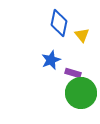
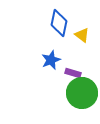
yellow triangle: rotated 14 degrees counterclockwise
green circle: moved 1 px right
